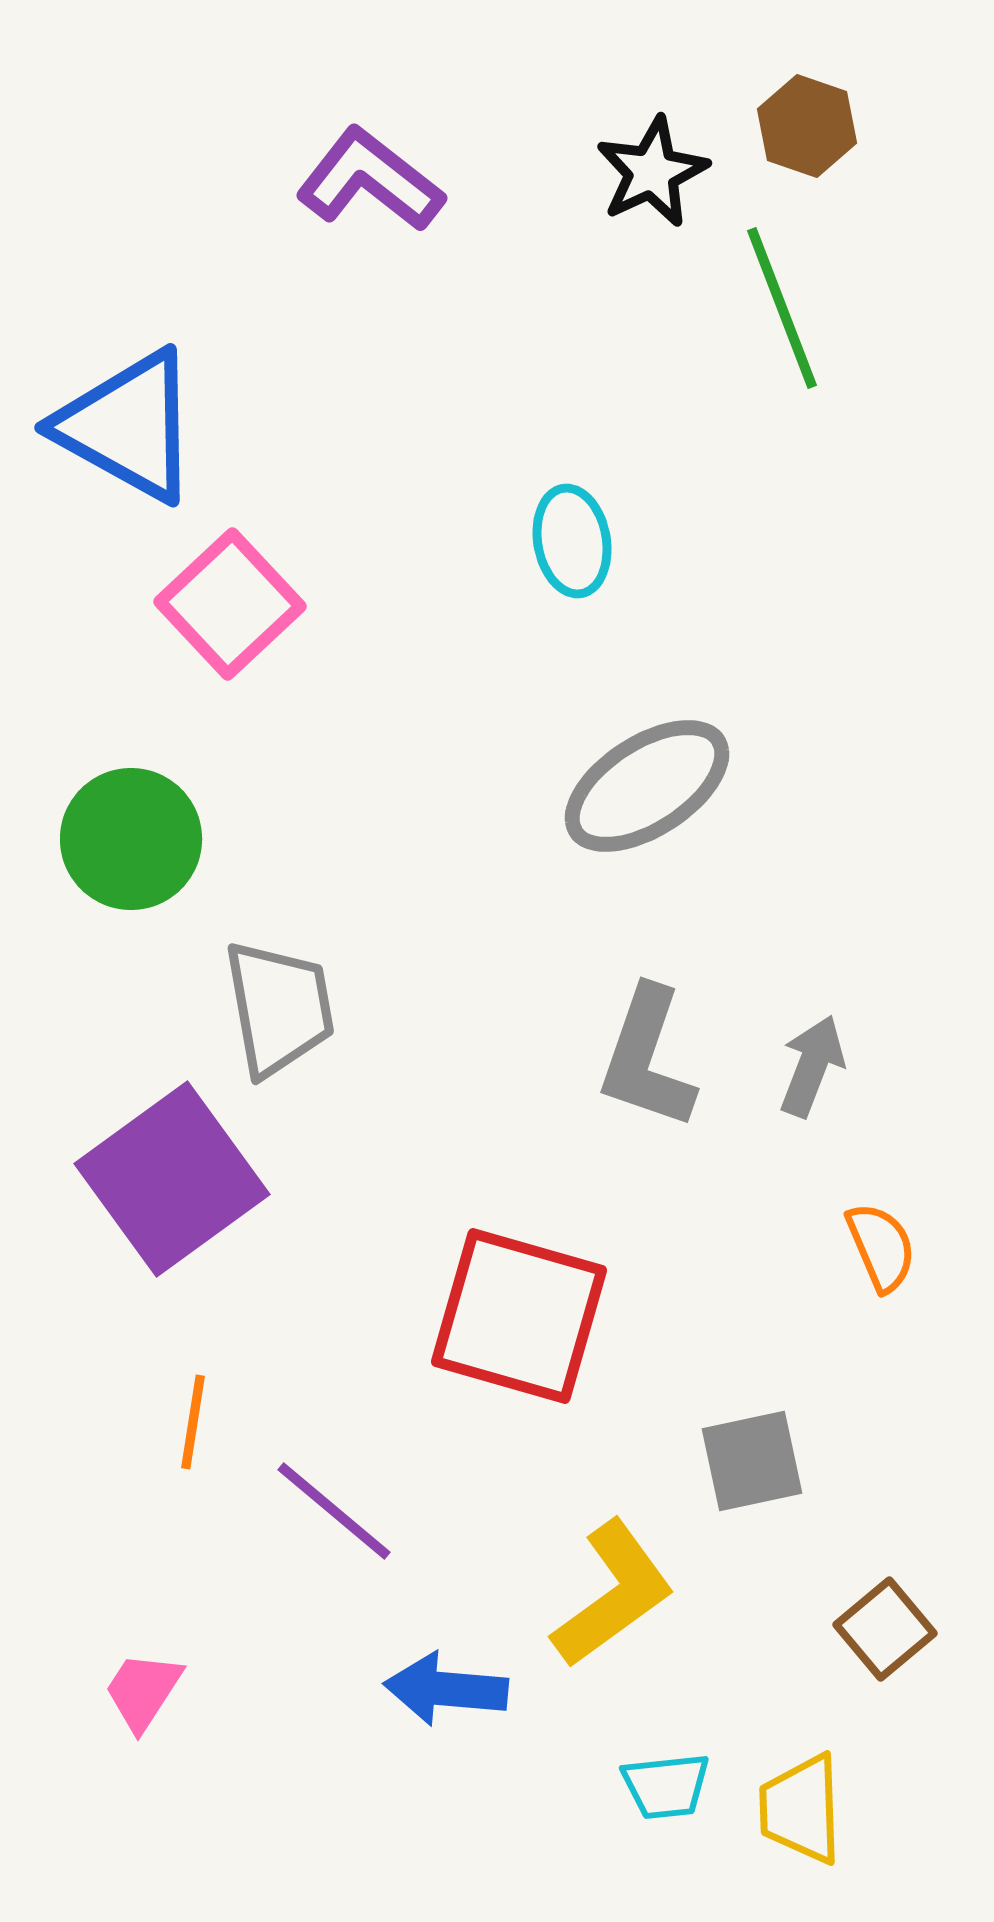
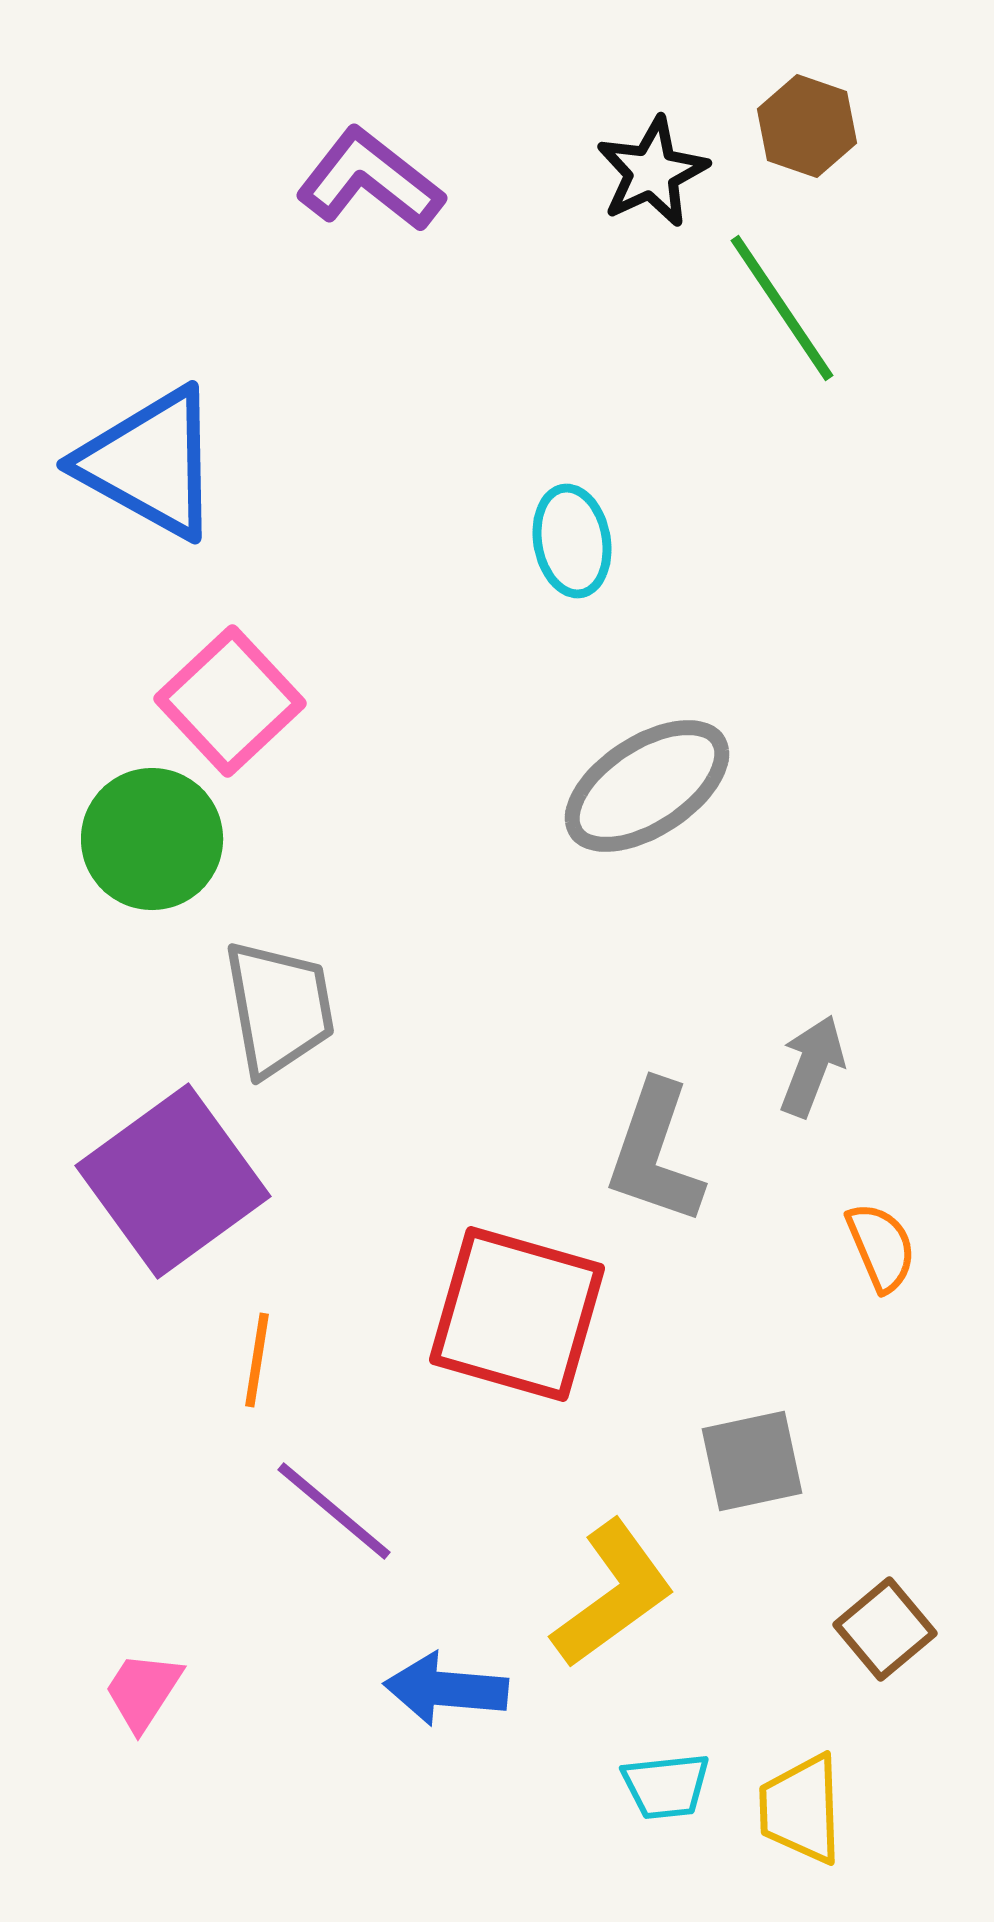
green line: rotated 13 degrees counterclockwise
blue triangle: moved 22 px right, 37 px down
pink square: moved 97 px down
green circle: moved 21 px right
gray L-shape: moved 8 px right, 95 px down
purple square: moved 1 px right, 2 px down
red square: moved 2 px left, 2 px up
orange line: moved 64 px right, 62 px up
